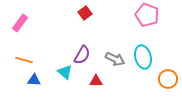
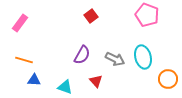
red square: moved 6 px right, 3 px down
cyan triangle: moved 15 px down; rotated 21 degrees counterclockwise
red triangle: rotated 48 degrees clockwise
